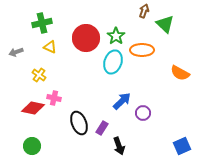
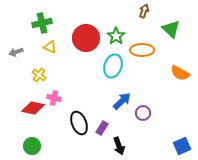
green triangle: moved 6 px right, 5 px down
cyan ellipse: moved 4 px down
